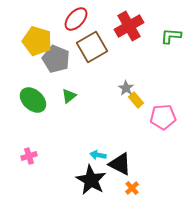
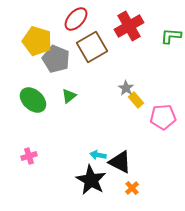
black triangle: moved 2 px up
